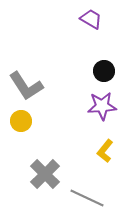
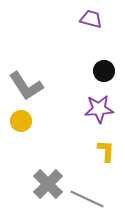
purple trapezoid: rotated 15 degrees counterclockwise
purple star: moved 3 px left, 3 px down
yellow L-shape: moved 1 px right; rotated 145 degrees clockwise
gray cross: moved 3 px right, 10 px down
gray line: moved 1 px down
